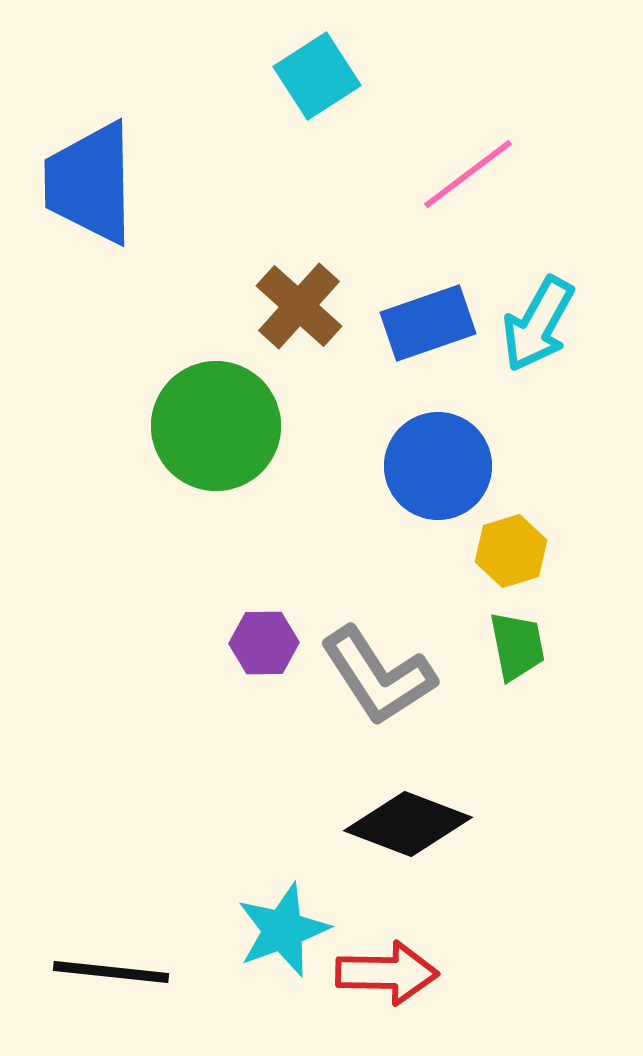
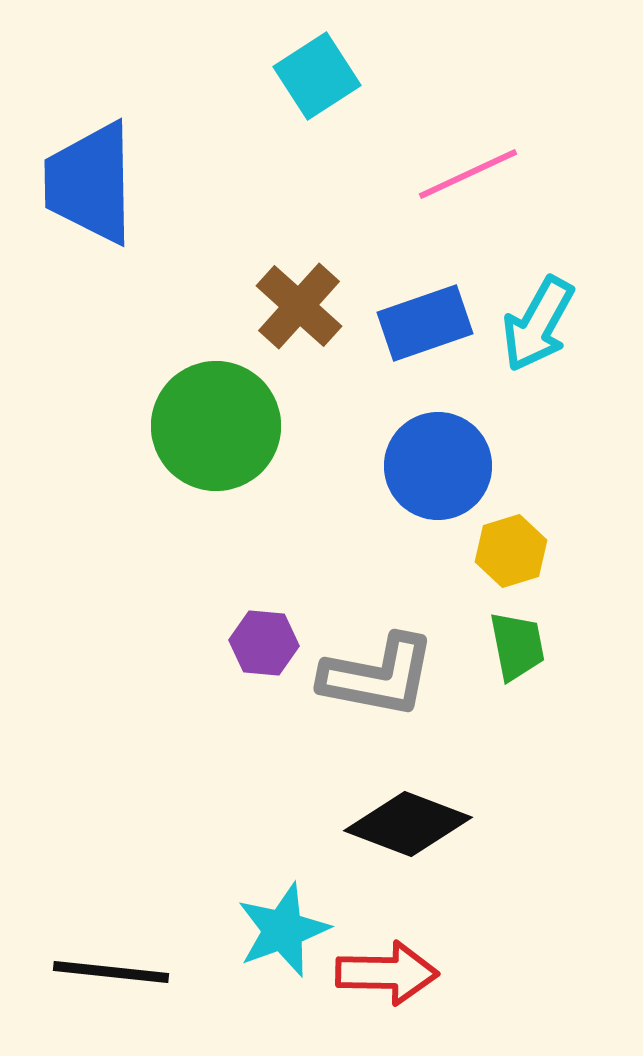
pink line: rotated 12 degrees clockwise
blue rectangle: moved 3 px left
purple hexagon: rotated 6 degrees clockwise
gray L-shape: rotated 46 degrees counterclockwise
